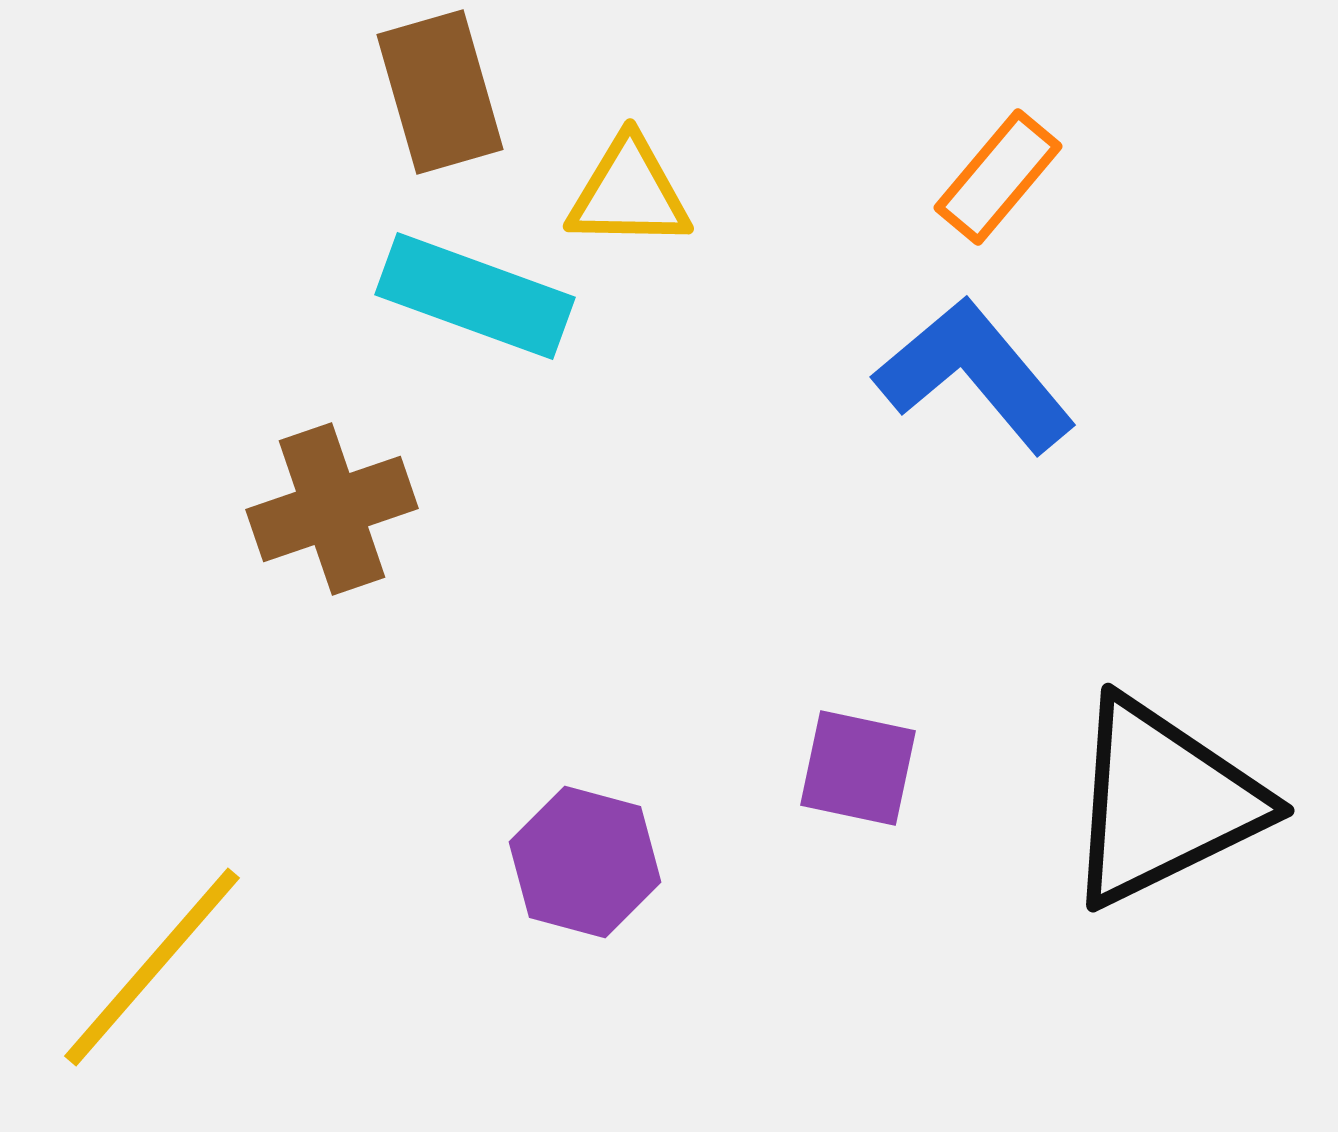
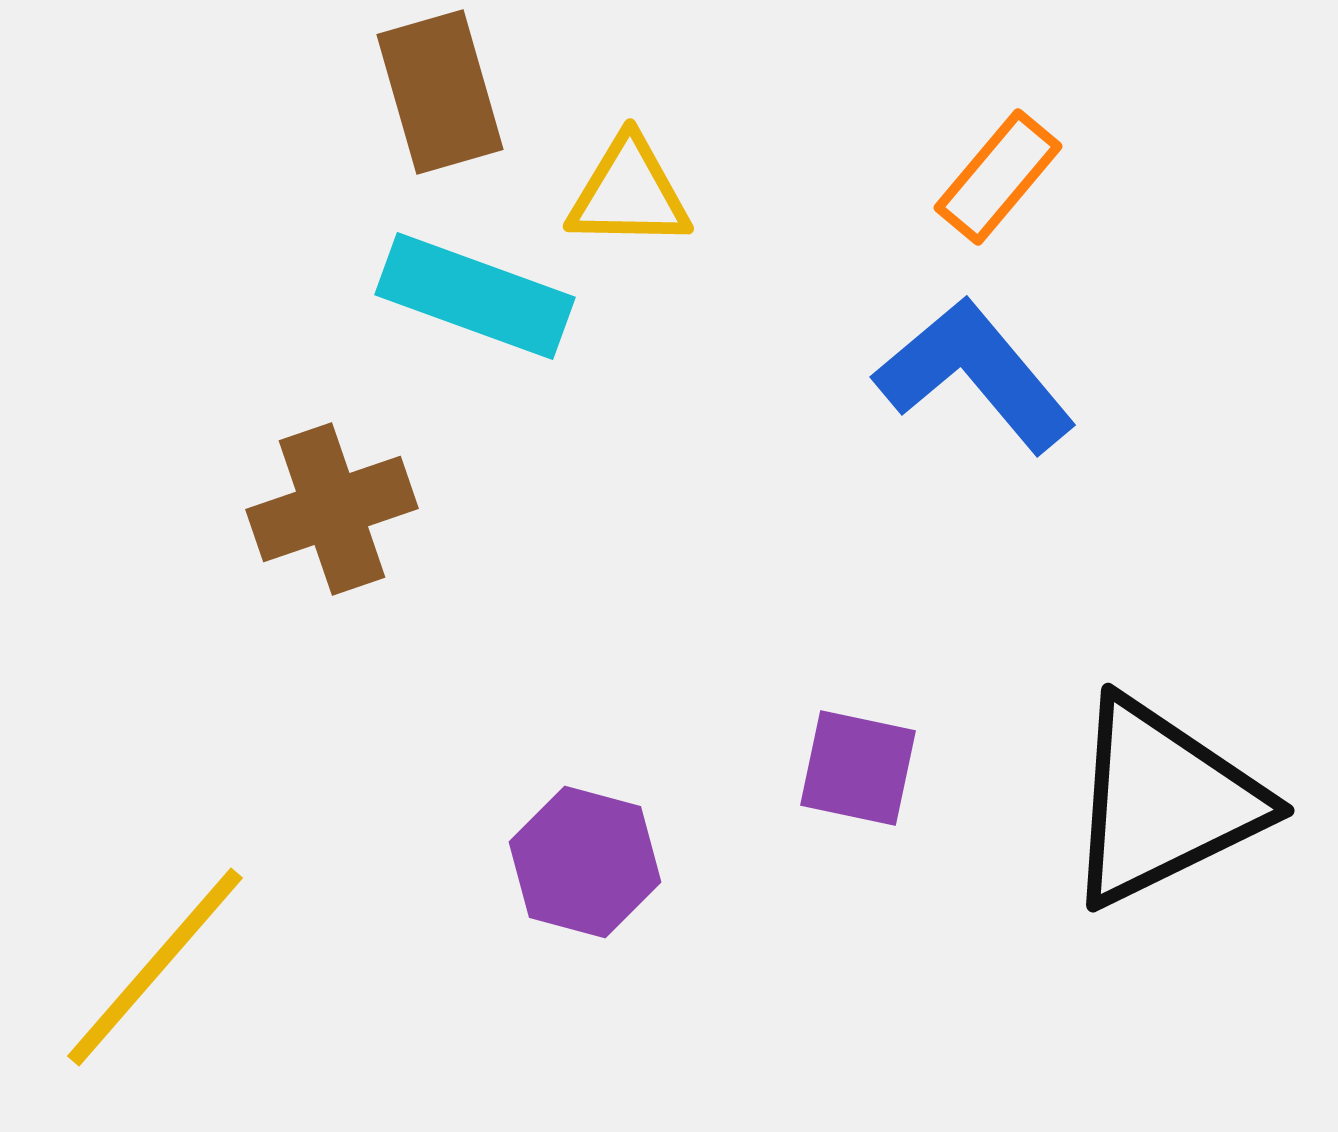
yellow line: moved 3 px right
